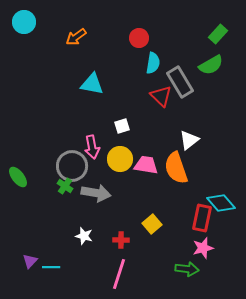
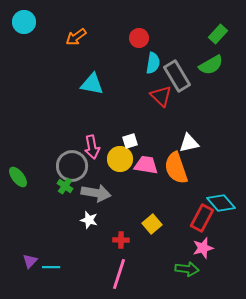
gray rectangle: moved 3 px left, 6 px up
white square: moved 8 px right, 15 px down
white triangle: moved 3 px down; rotated 25 degrees clockwise
red rectangle: rotated 16 degrees clockwise
white star: moved 5 px right, 16 px up
